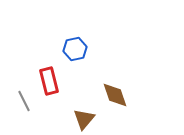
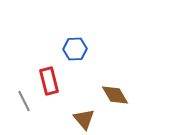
blue hexagon: rotated 10 degrees clockwise
brown diamond: rotated 12 degrees counterclockwise
brown triangle: rotated 20 degrees counterclockwise
